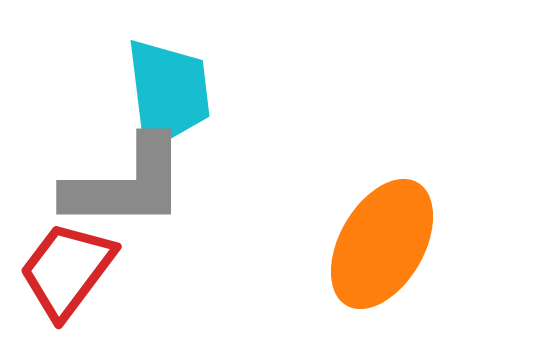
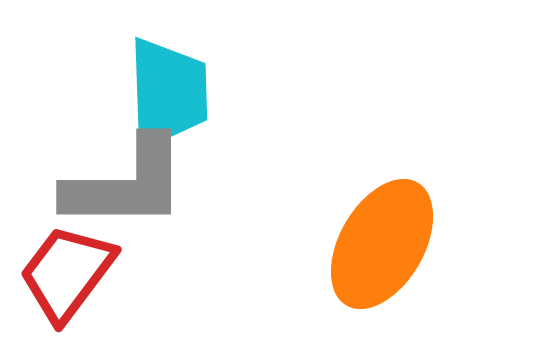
cyan trapezoid: rotated 5 degrees clockwise
red trapezoid: moved 3 px down
